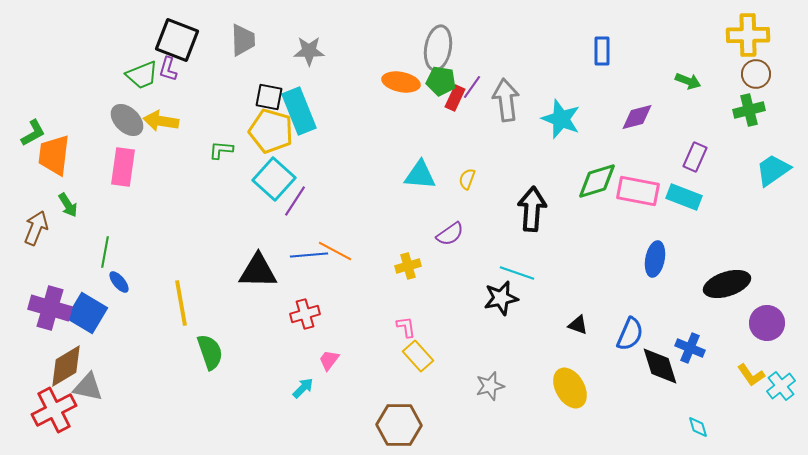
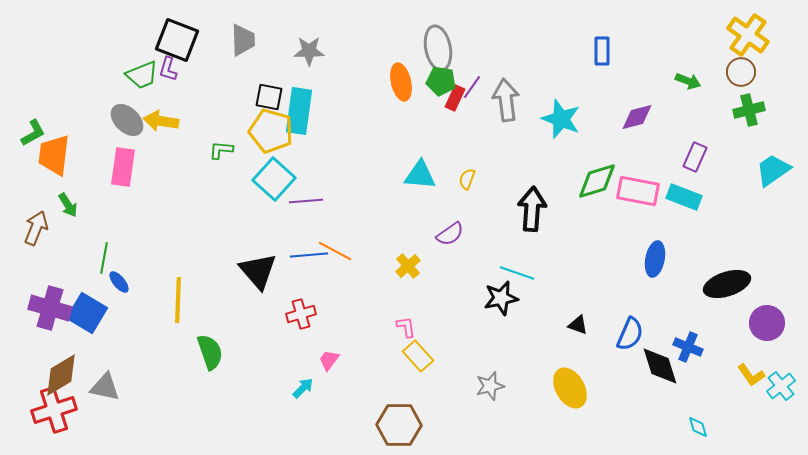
yellow cross at (748, 35): rotated 36 degrees clockwise
gray ellipse at (438, 48): rotated 21 degrees counterclockwise
brown circle at (756, 74): moved 15 px left, 2 px up
orange ellipse at (401, 82): rotated 66 degrees clockwise
cyan rectangle at (299, 111): rotated 30 degrees clockwise
purple line at (295, 201): moved 11 px right; rotated 52 degrees clockwise
green line at (105, 252): moved 1 px left, 6 px down
yellow cross at (408, 266): rotated 25 degrees counterclockwise
black triangle at (258, 271): rotated 48 degrees clockwise
yellow line at (181, 303): moved 3 px left, 3 px up; rotated 12 degrees clockwise
red cross at (305, 314): moved 4 px left
blue cross at (690, 348): moved 2 px left, 1 px up
brown diamond at (66, 366): moved 5 px left, 9 px down
gray triangle at (88, 387): moved 17 px right
red cross at (54, 410): rotated 9 degrees clockwise
